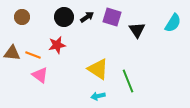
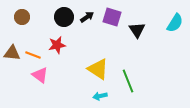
cyan semicircle: moved 2 px right
cyan arrow: moved 2 px right
